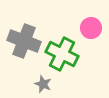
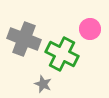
pink circle: moved 1 px left, 1 px down
gray cross: moved 2 px up
